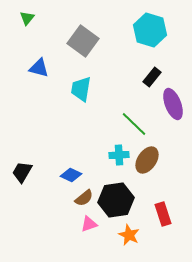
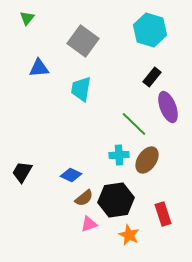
blue triangle: rotated 20 degrees counterclockwise
purple ellipse: moved 5 px left, 3 px down
